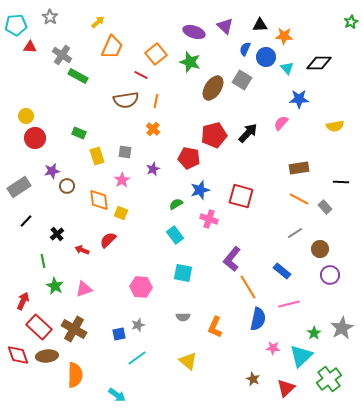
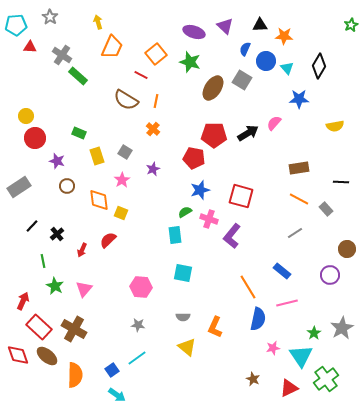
yellow arrow at (98, 22): rotated 64 degrees counterclockwise
green star at (351, 22): moved 3 px down
blue circle at (266, 57): moved 4 px down
black diamond at (319, 63): moved 3 px down; rotated 60 degrees counterclockwise
green rectangle at (78, 76): rotated 12 degrees clockwise
brown semicircle at (126, 100): rotated 40 degrees clockwise
pink semicircle at (281, 123): moved 7 px left
black arrow at (248, 133): rotated 15 degrees clockwise
red pentagon at (214, 135): rotated 15 degrees clockwise
gray square at (125, 152): rotated 24 degrees clockwise
red pentagon at (189, 158): moved 5 px right
purple star at (52, 171): moved 5 px right, 10 px up; rotated 28 degrees clockwise
green semicircle at (176, 204): moved 9 px right, 8 px down
gray rectangle at (325, 207): moved 1 px right, 2 px down
black line at (26, 221): moved 6 px right, 5 px down
cyan rectangle at (175, 235): rotated 30 degrees clockwise
brown circle at (320, 249): moved 27 px right
red arrow at (82, 250): rotated 88 degrees counterclockwise
purple L-shape at (232, 259): moved 23 px up
pink triangle at (84, 289): rotated 30 degrees counterclockwise
pink line at (289, 304): moved 2 px left, 1 px up
gray star at (138, 325): rotated 24 degrees clockwise
blue square at (119, 334): moved 7 px left, 36 px down; rotated 24 degrees counterclockwise
pink star at (273, 348): rotated 16 degrees counterclockwise
brown ellipse at (47, 356): rotated 45 degrees clockwise
cyan triangle at (301, 356): rotated 20 degrees counterclockwise
yellow triangle at (188, 361): moved 1 px left, 14 px up
green cross at (329, 379): moved 3 px left
red triangle at (286, 388): moved 3 px right; rotated 18 degrees clockwise
